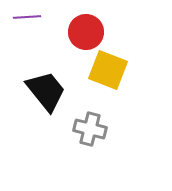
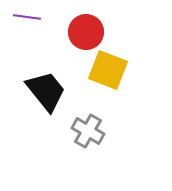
purple line: rotated 12 degrees clockwise
gray cross: moved 2 px left, 2 px down; rotated 16 degrees clockwise
